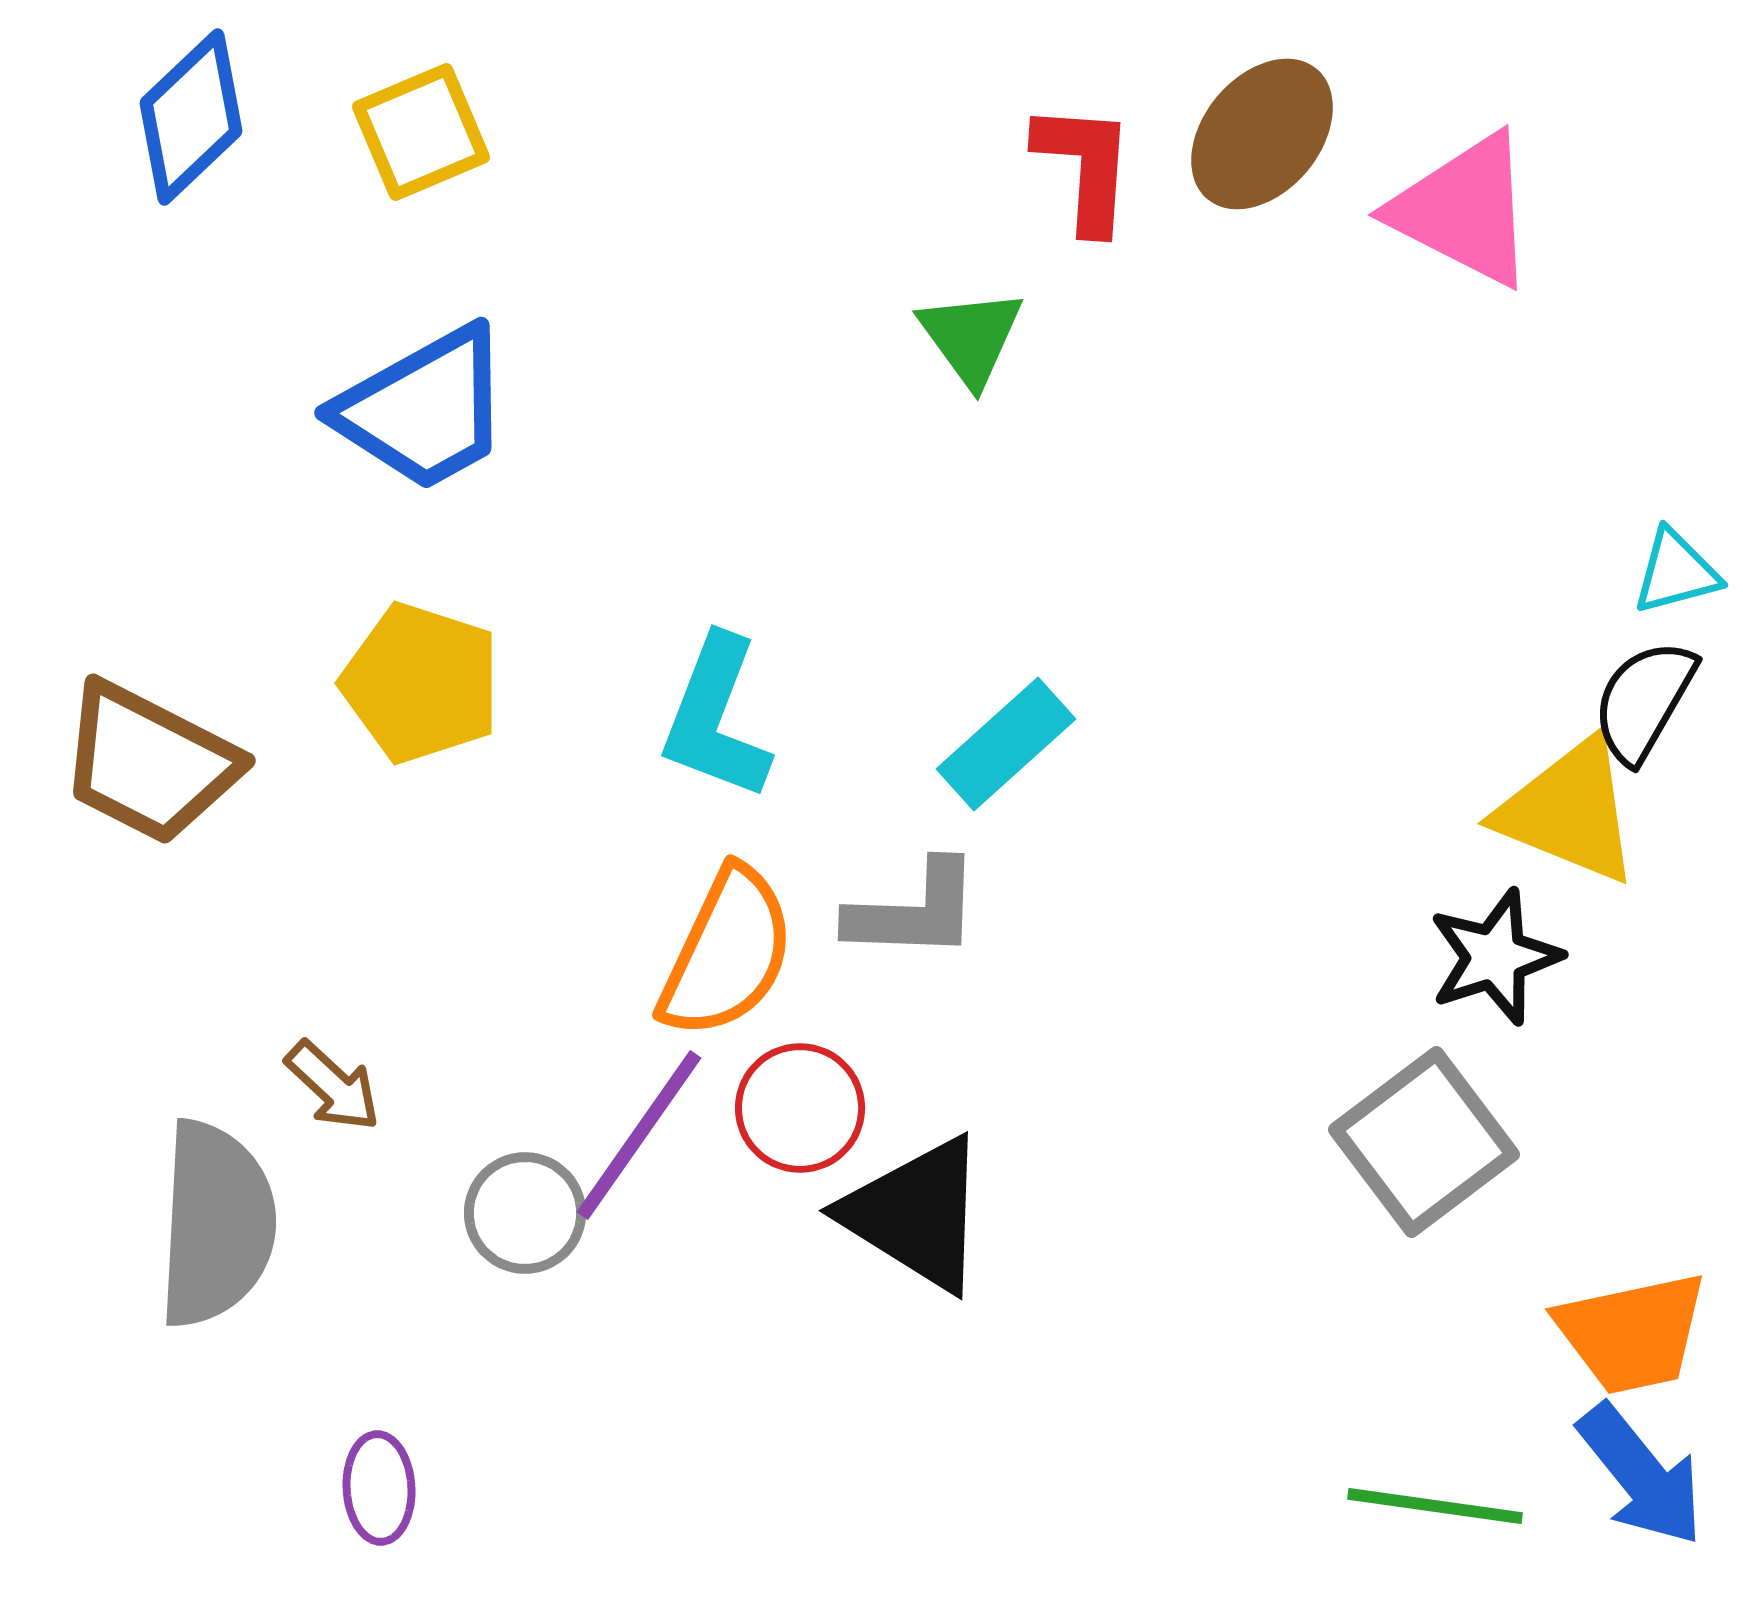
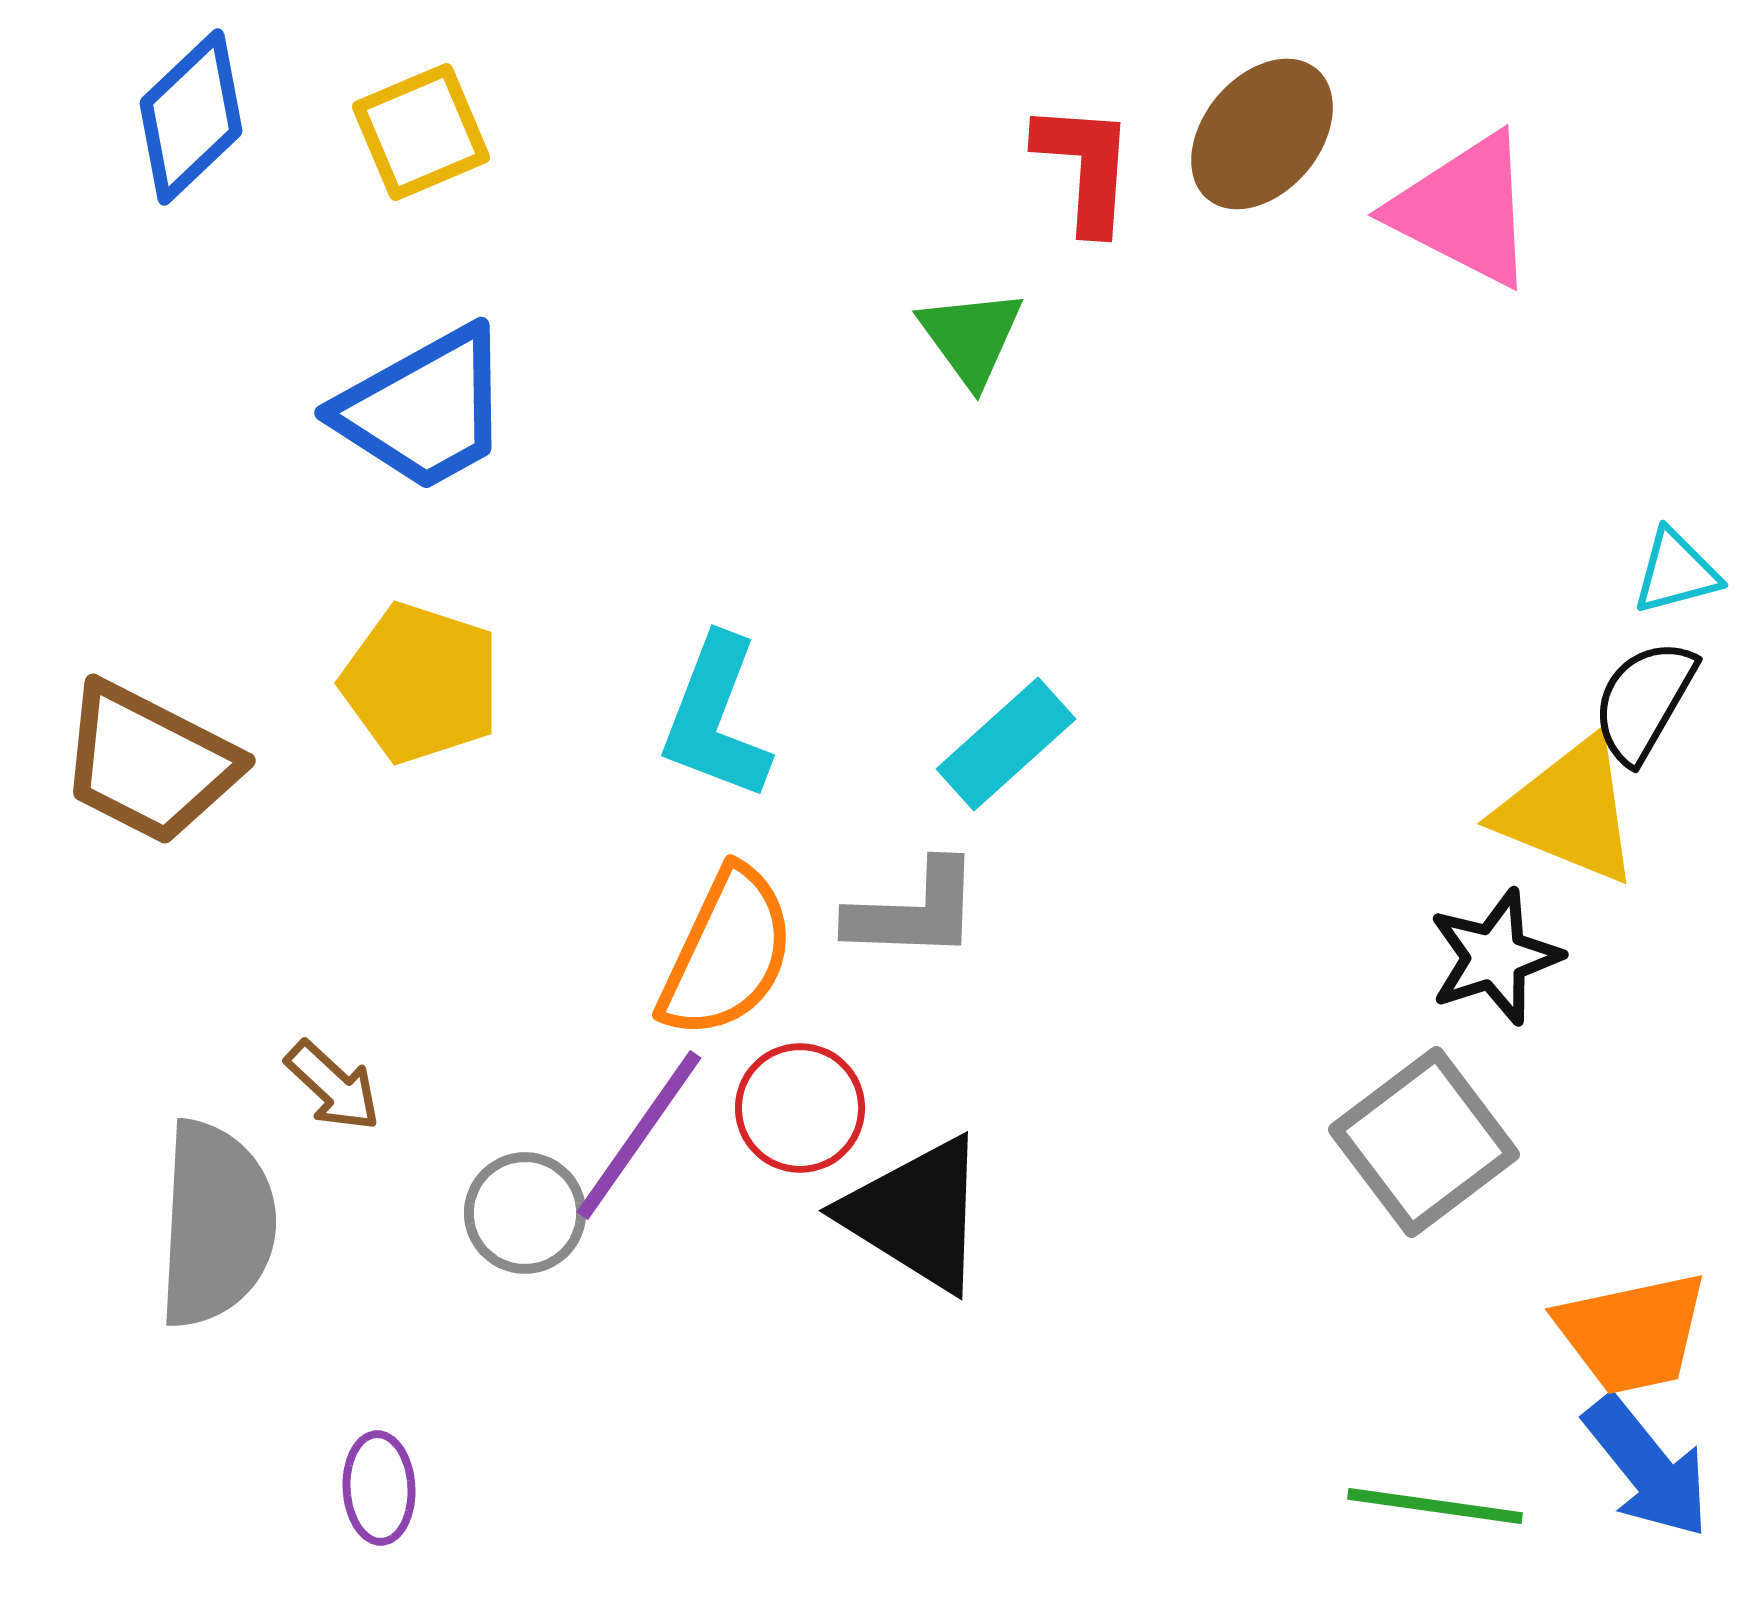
blue arrow: moved 6 px right, 8 px up
